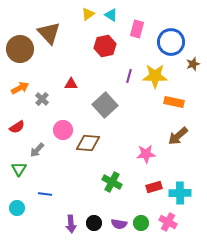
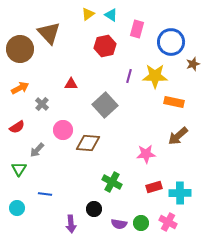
gray cross: moved 5 px down
black circle: moved 14 px up
